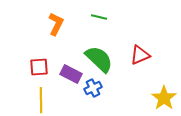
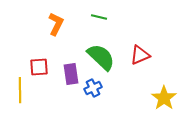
green semicircle: moved 2 px right, 2 px up
purple rectangle: rotated 55 degrees clockwise
yellow line: moved 21 px left, 10 px up
